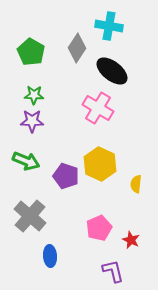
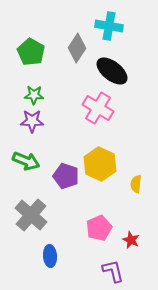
gray cross: moved 1 px right, 1 px up
